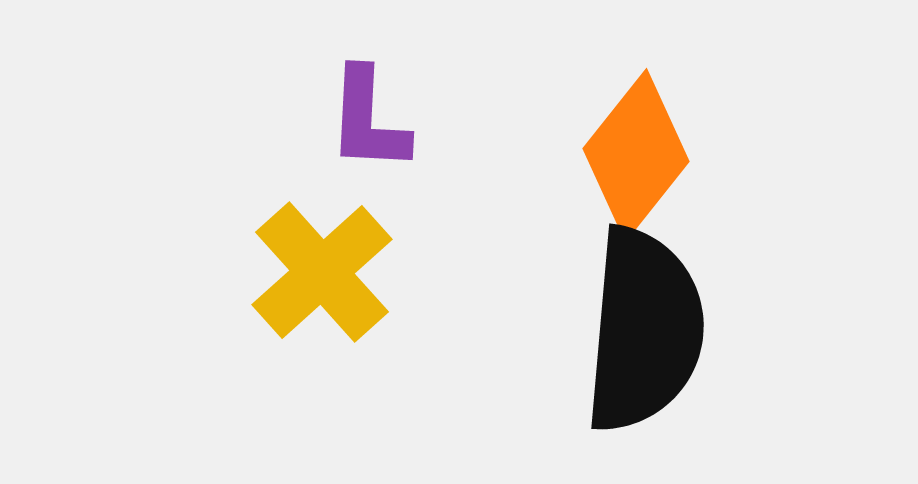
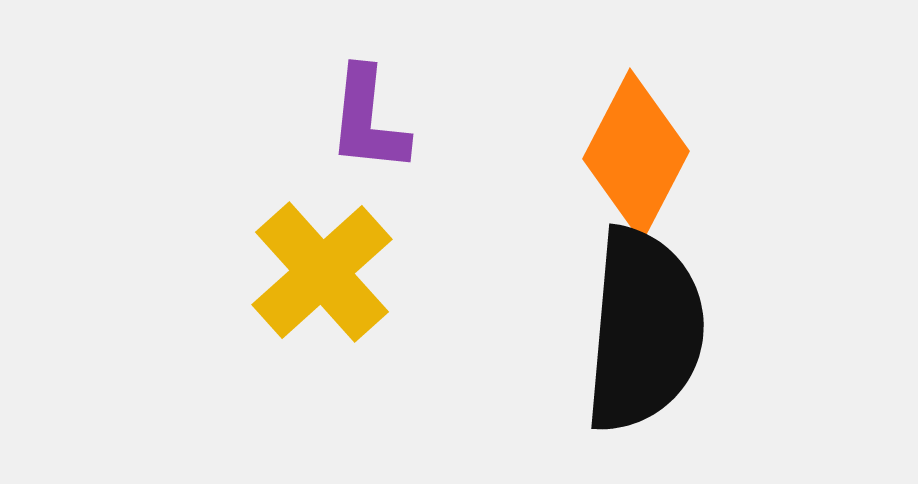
purple L-shape: rotated 3 degrees clockwise
orange diamond: rotated 11 degrees counterclockwise
